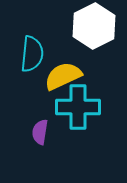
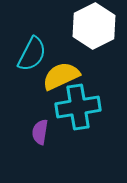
cyan semicircle: rotated 21 degrees clockwise
yellow semicircle: moved 2 px left
cyan cross: rotated 9 degrees counterclockwise
